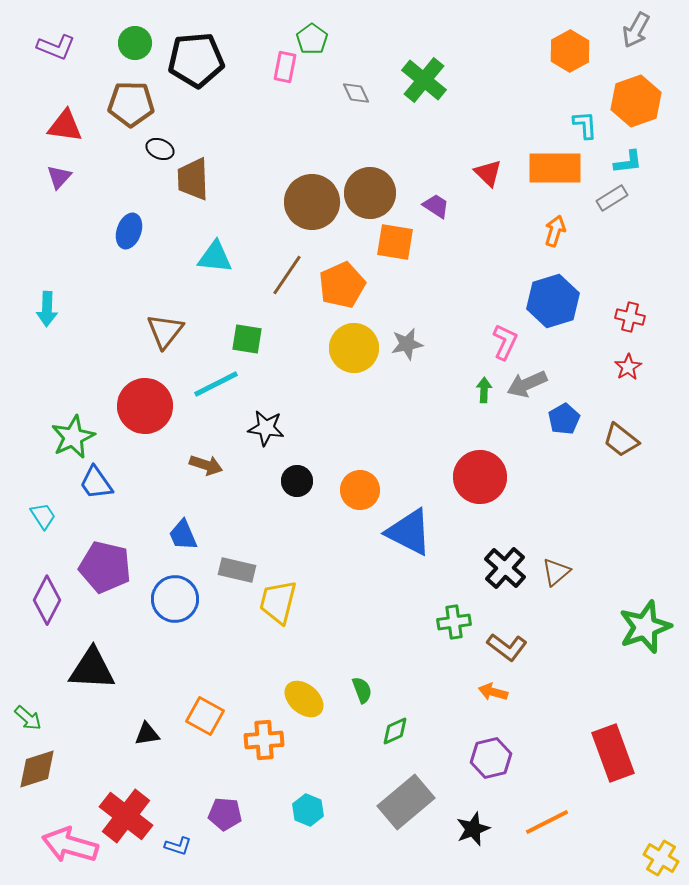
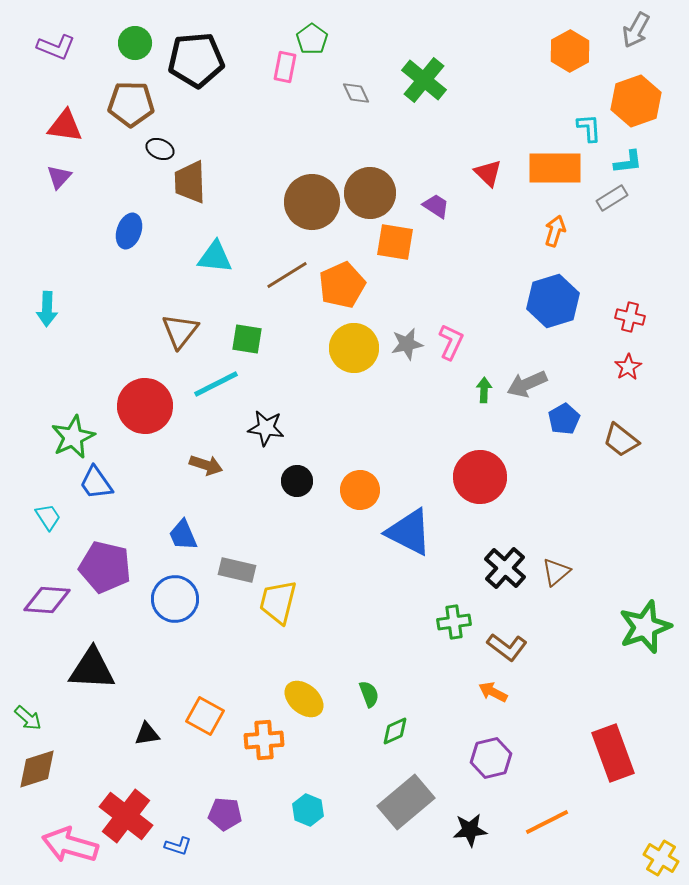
cyan L-shape at (585, 125): moved 4 px right, 3 px down
brown trapezoid at (193, 179): moved 3 px left, 3 px down
brown line at (287, 275): rotated 24 degrees clockwise
brown triangle at (165, 331): moved 15 px right
pink L-shape at (505, 342): moved 54 px left
cyan trapezoid at (43, 516): moved 5 px right, 1 px down
purple diamond at (47, 600): rotated 66 degrees clockwise
green semicircle at (362, 690): moved 7 px right, 4 px down
orange arrow at (493, 692): rotated 12 degrees clockwise
black star at (473, 829): moved 3 px left, 1 px down; rotated 16 degrees clockwise
